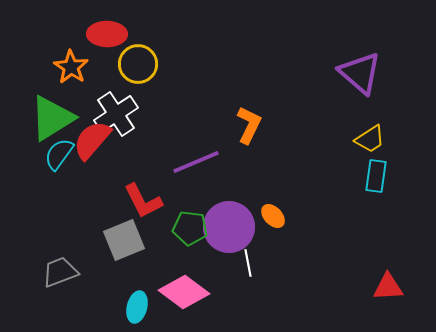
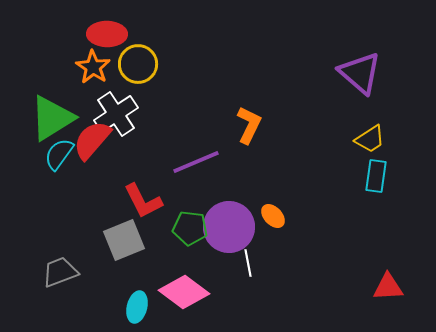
orange star: moved 22 px right
